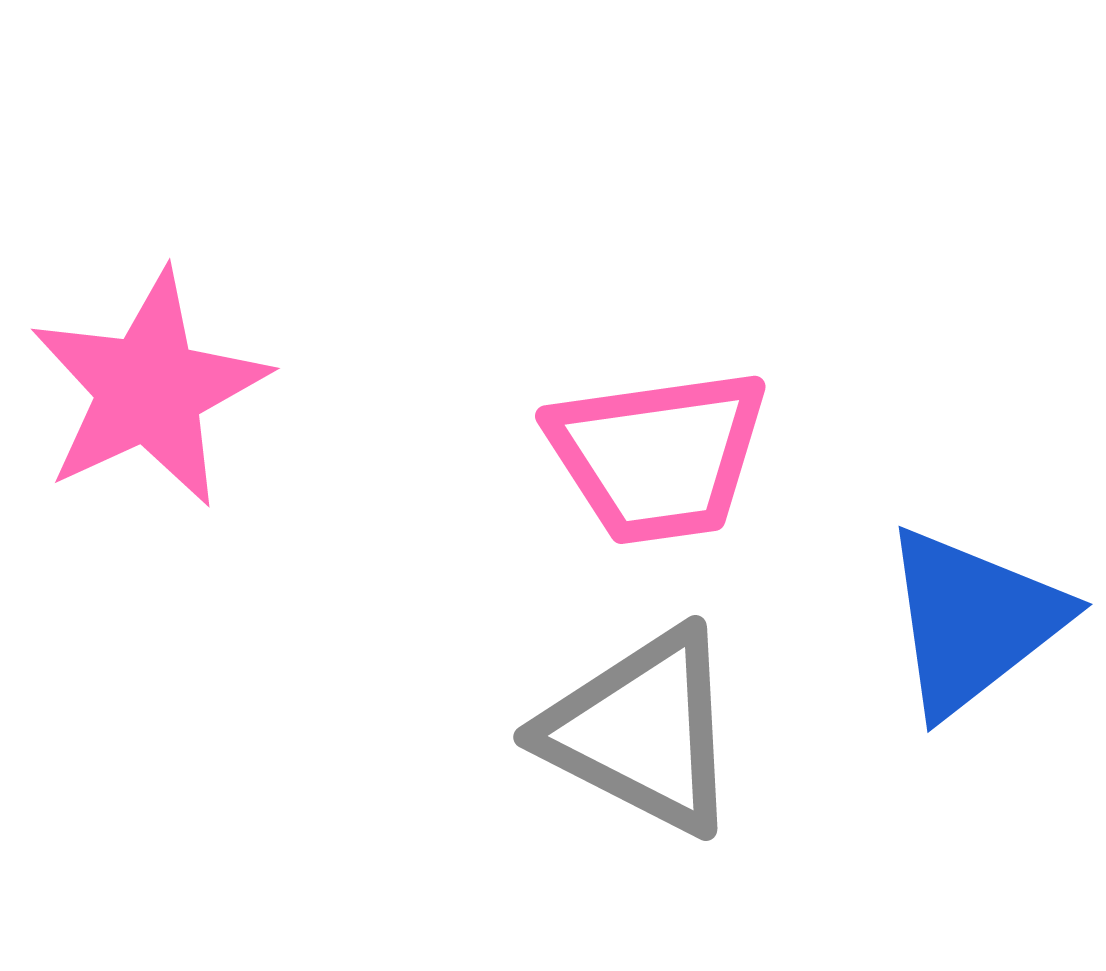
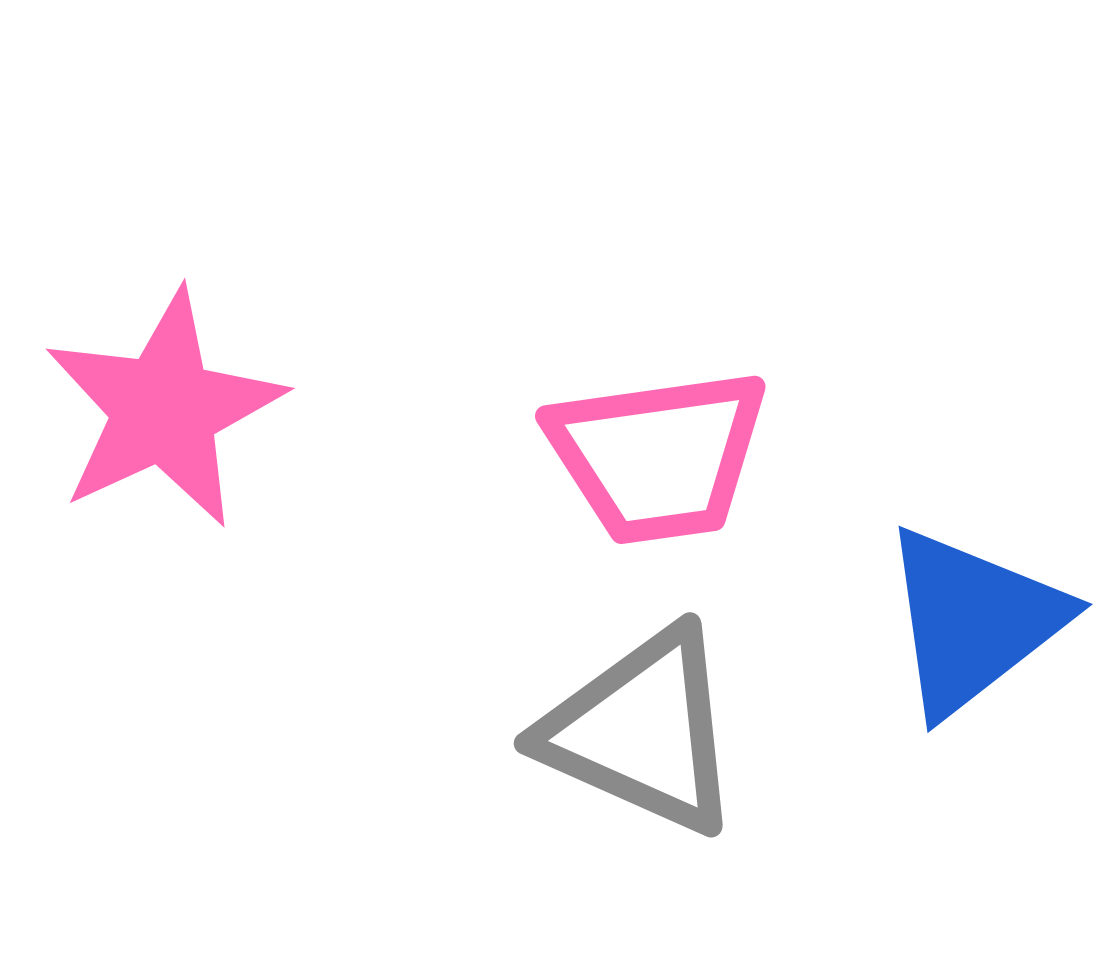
pink star: moved 15 px right, 20 px down
gray triangle: rotated 3 degrees counterclockwise
